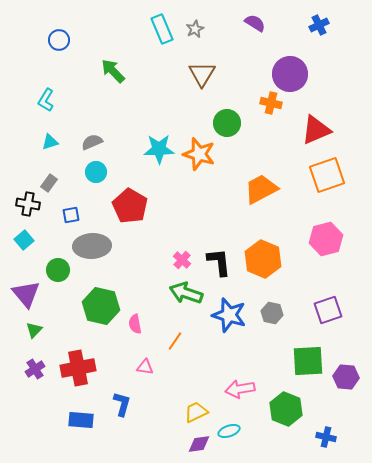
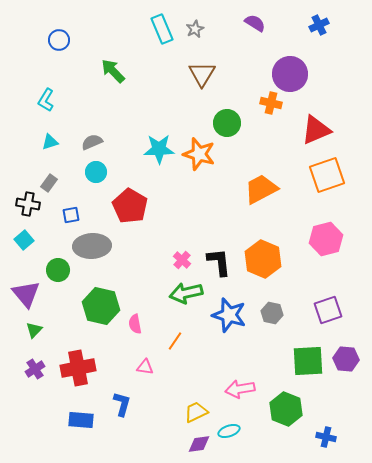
green arrow at (186, 293): rotated 32 degrees counterclockwise
purple hexagon at (346, 377): moved 18 px up
